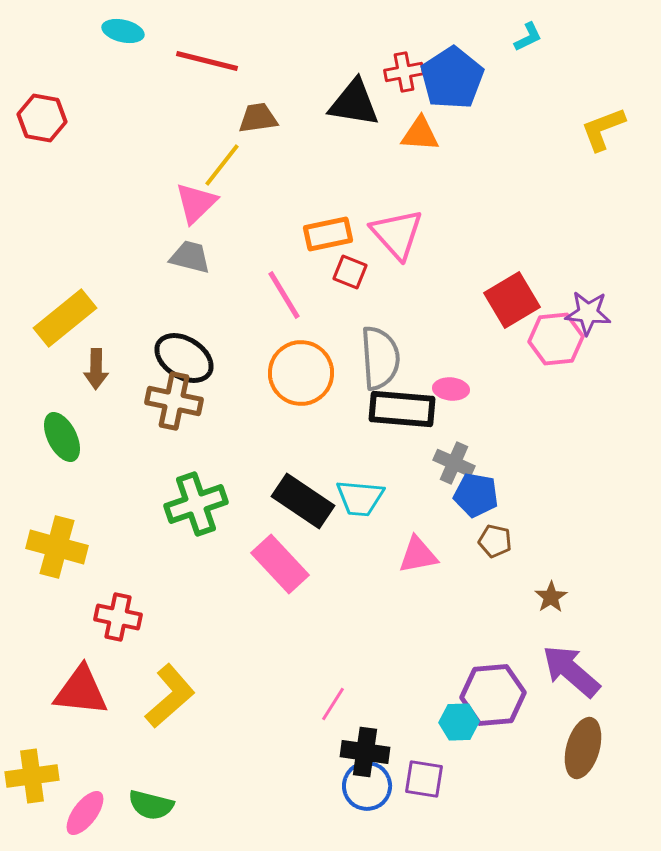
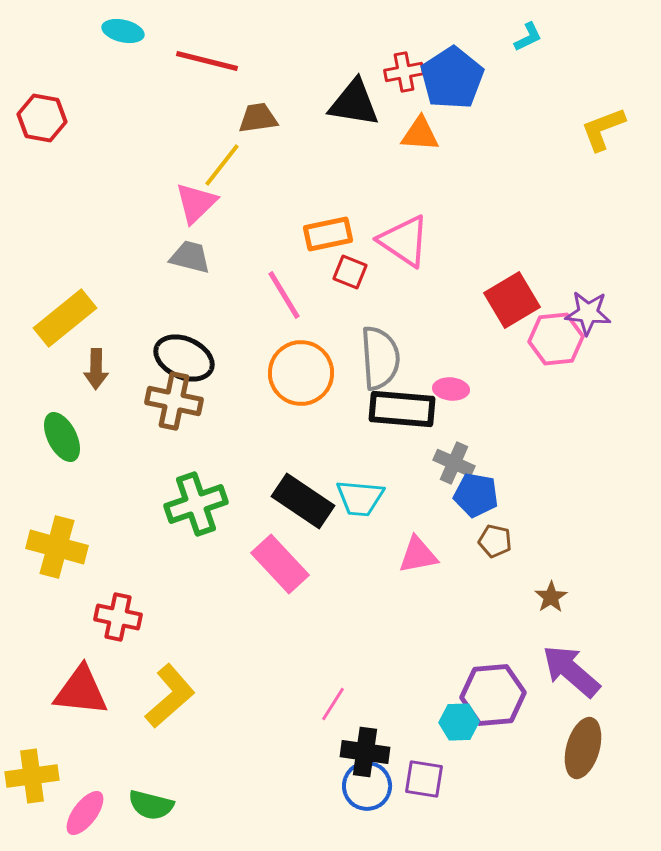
pink triangle at (397, 234): moved 7 px right, 7 px down; rotated 14 degrees counterclockwise
black ellipse at (184, 358): rotated 8 degrees counterclockwise
